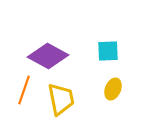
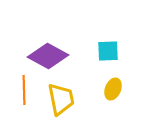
orange line: rotated 20 degrees counterclockwise
